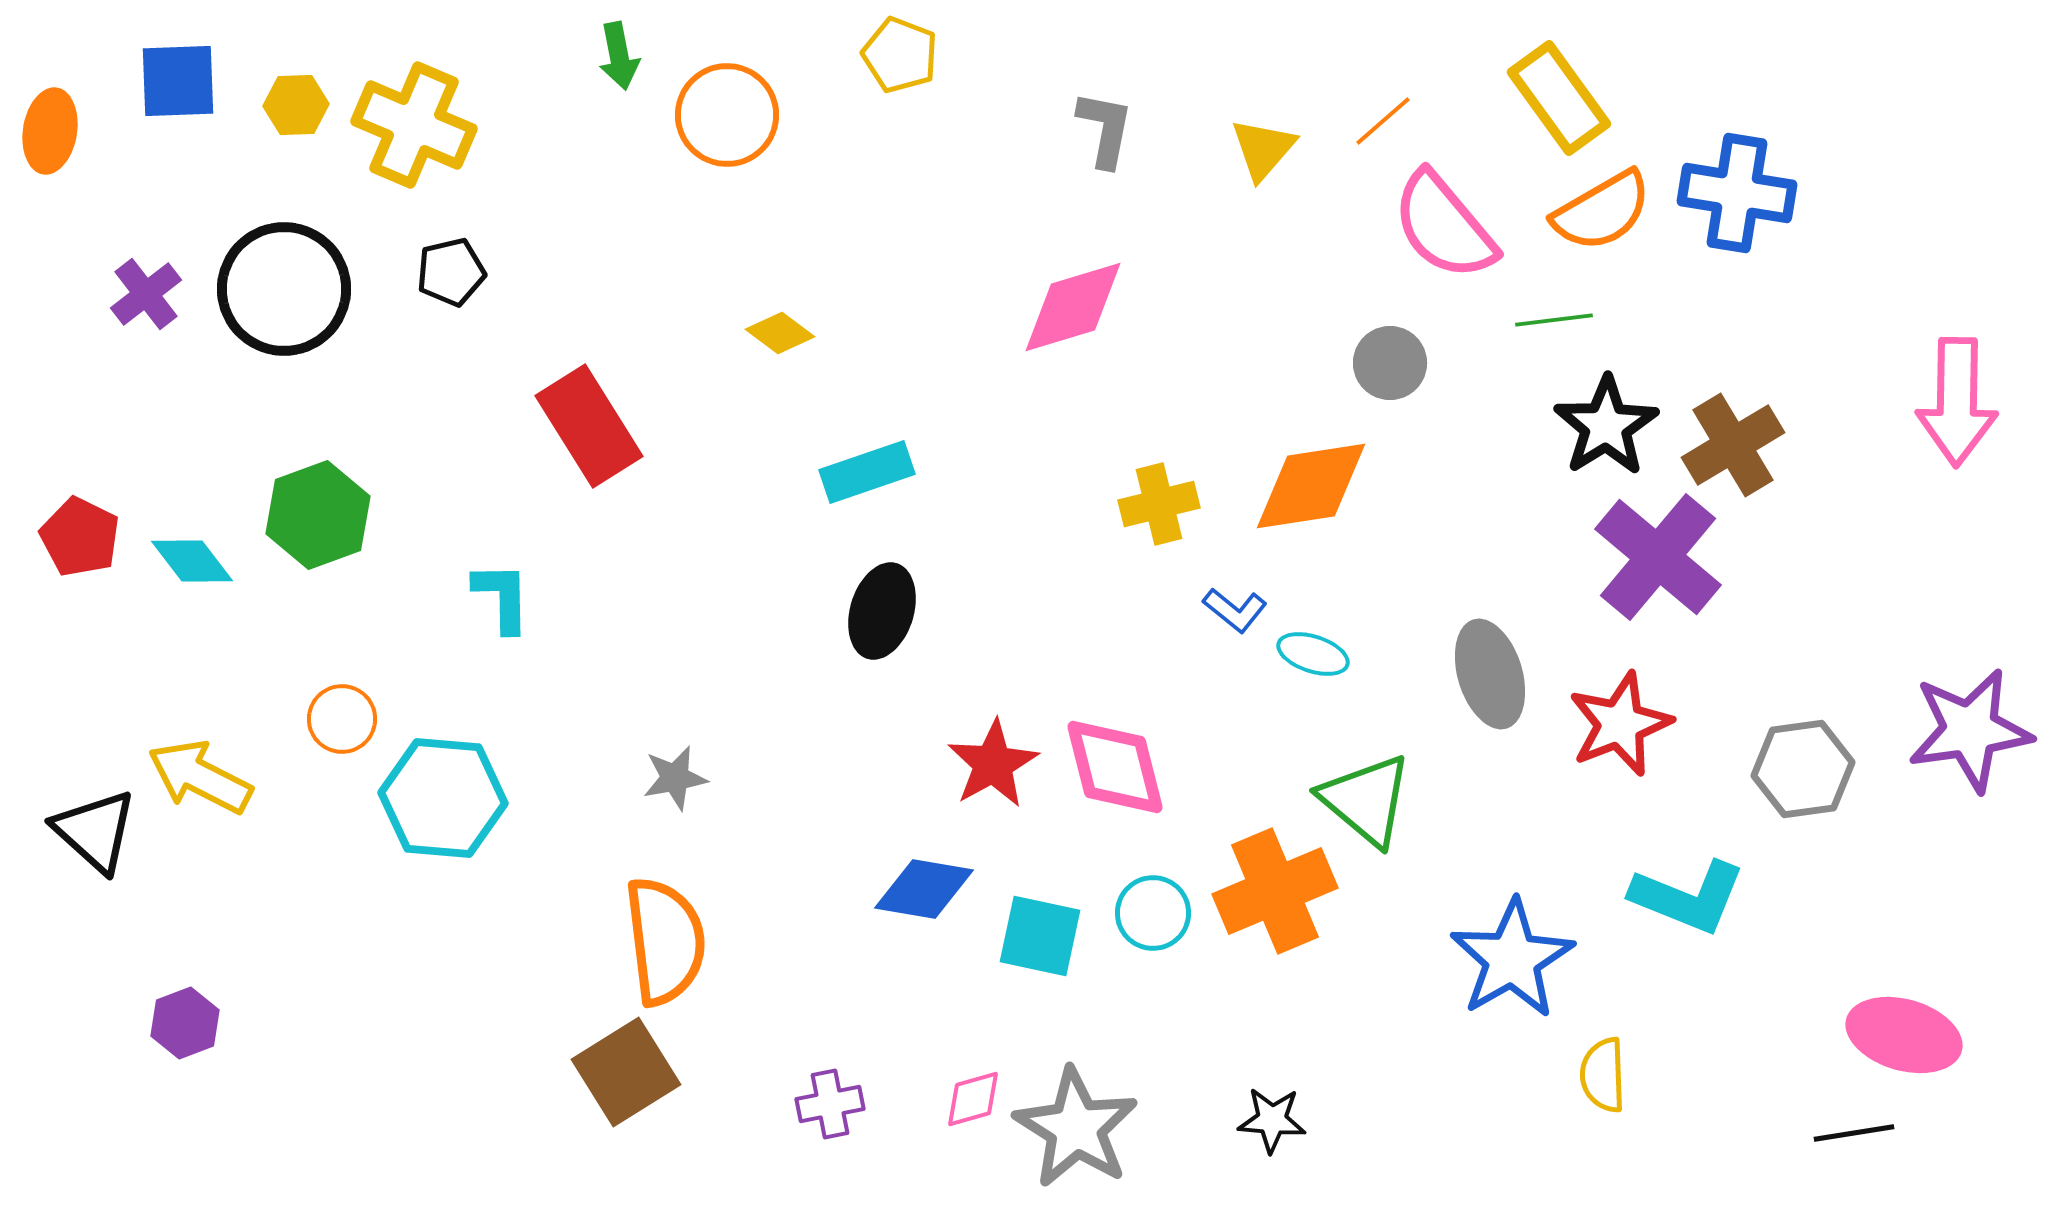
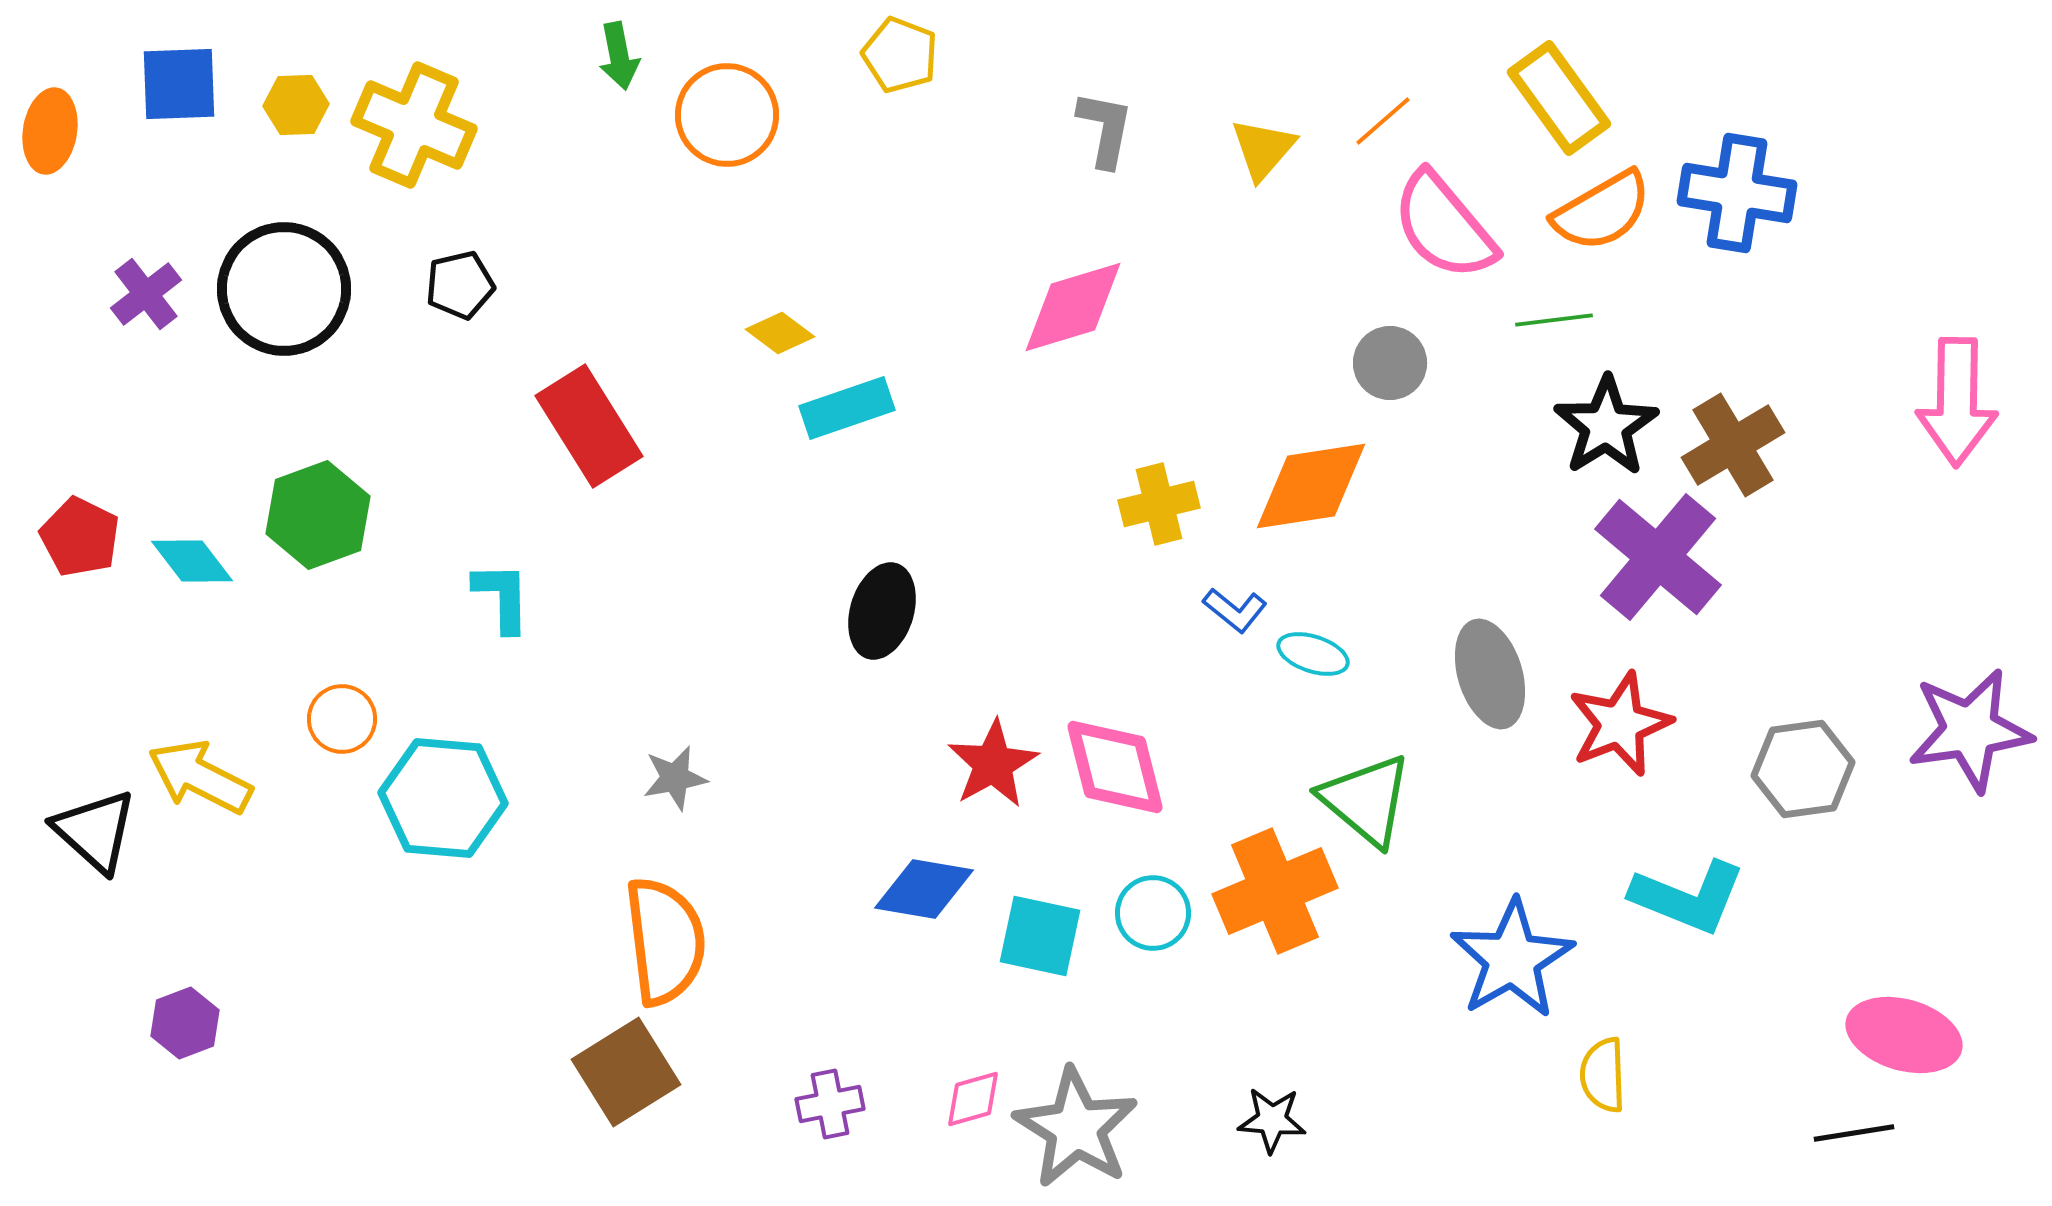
blue square at (178, 81): moved 1 px right, 3 px down
black pentagon at (451, 272): moved 9 px right, 13 px down
cyan rectangle at (867, 472): moved 20 px left, 64 px up
